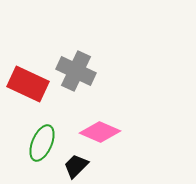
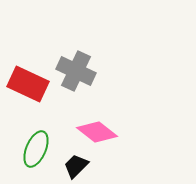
pink diamond: moved 3 px left; rotated 15 degrees clockwise
green ellipse: moved 6 px left, 6 px down
